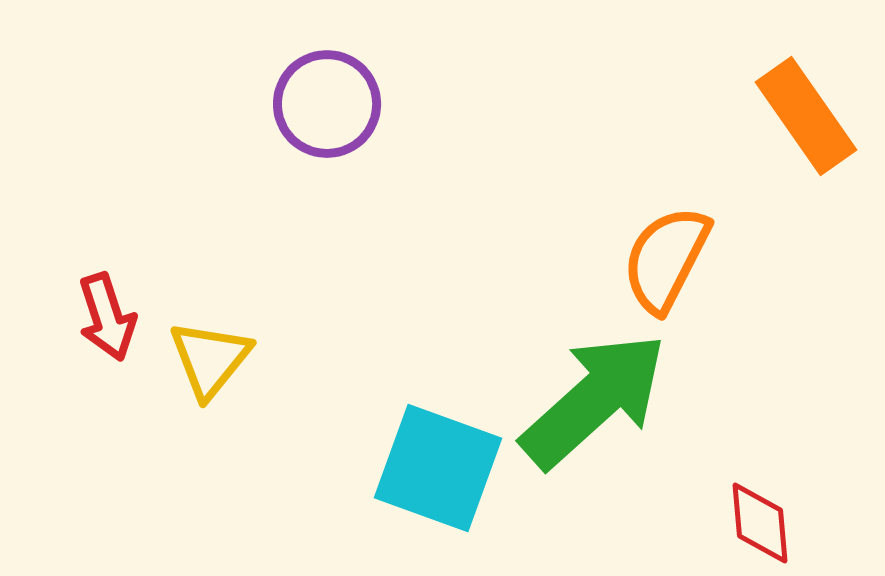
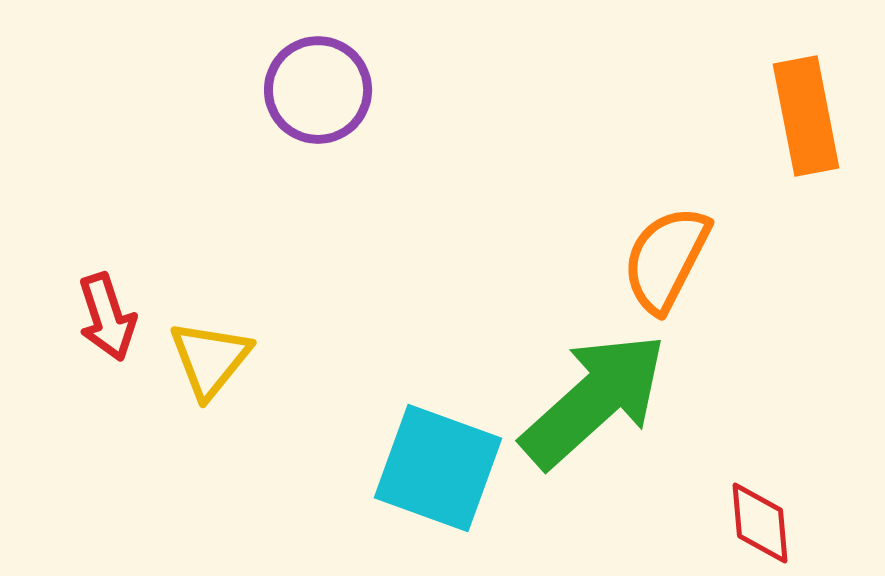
purple circle: moved 9 px left, 14 px up
orange rectangle: rotated 24 degrees clockwise
